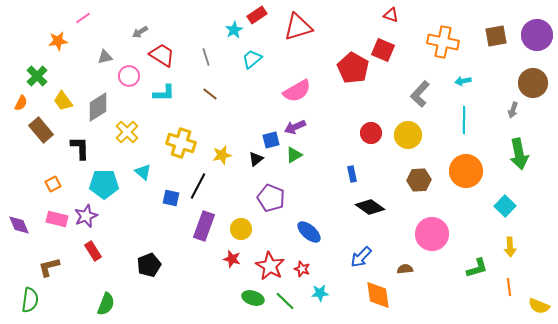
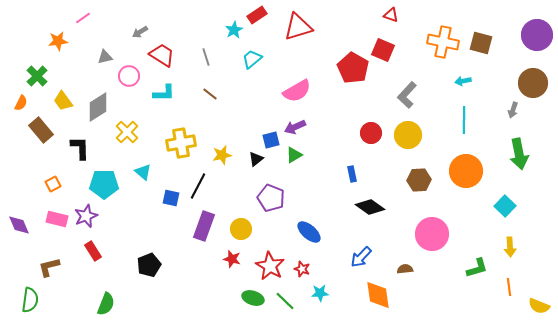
brown square at (496, 36): moved 15 px left, 7 px down; rotated 25 degrees clockwise
gray L-shape at (420, 94): moved 13 px left, 1 px down
yellow cross at (181, 143): rotated 28 degrees counterclockwise
